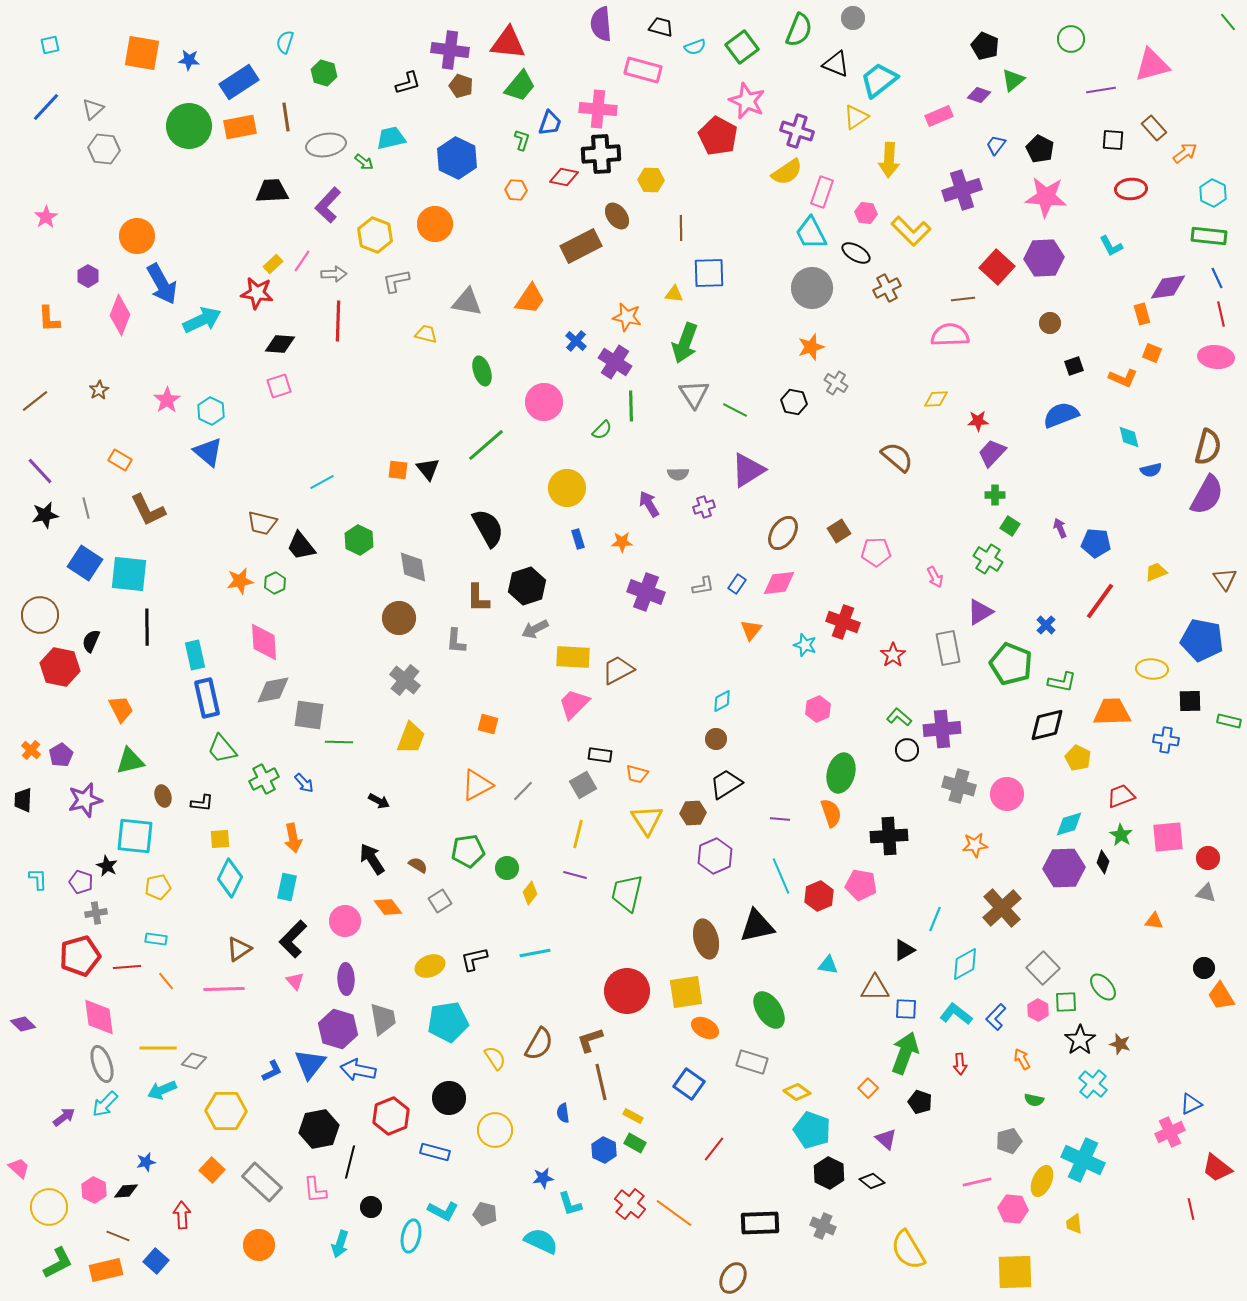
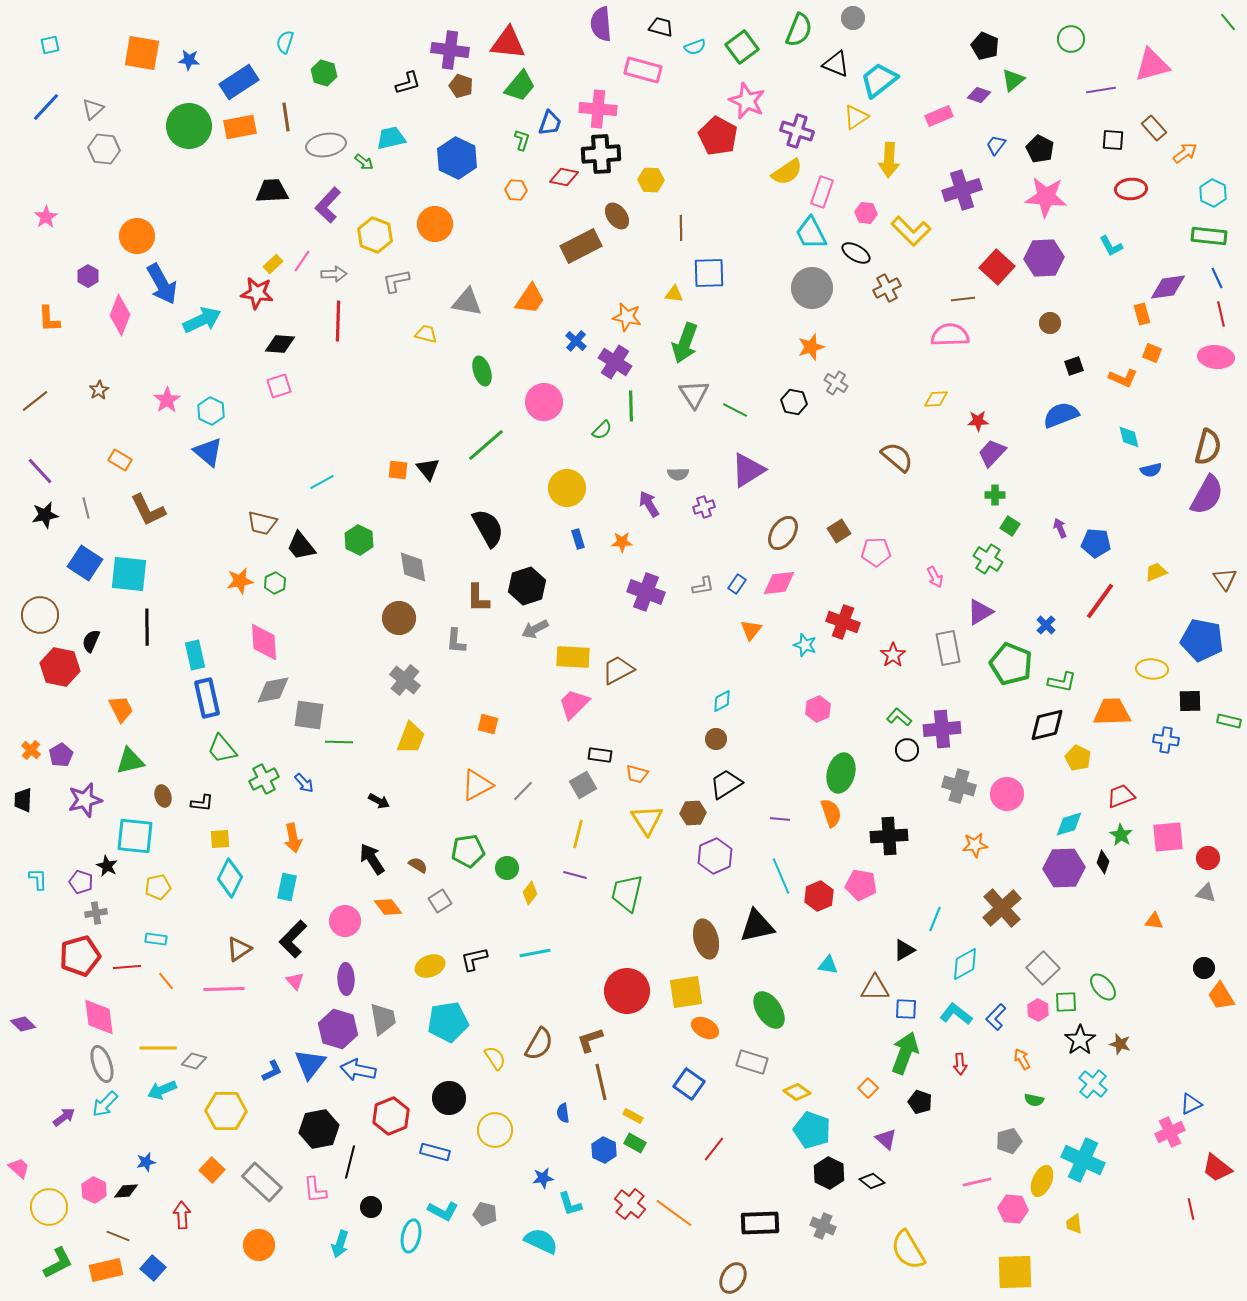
blue square at (156, 1261): moved 3 px left, 7 px down
